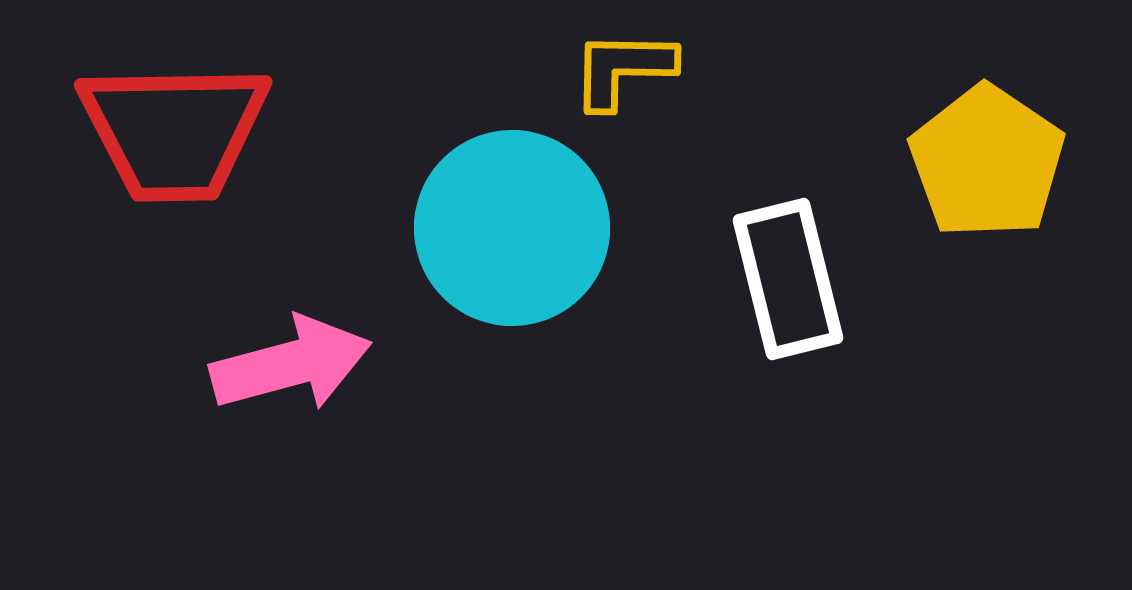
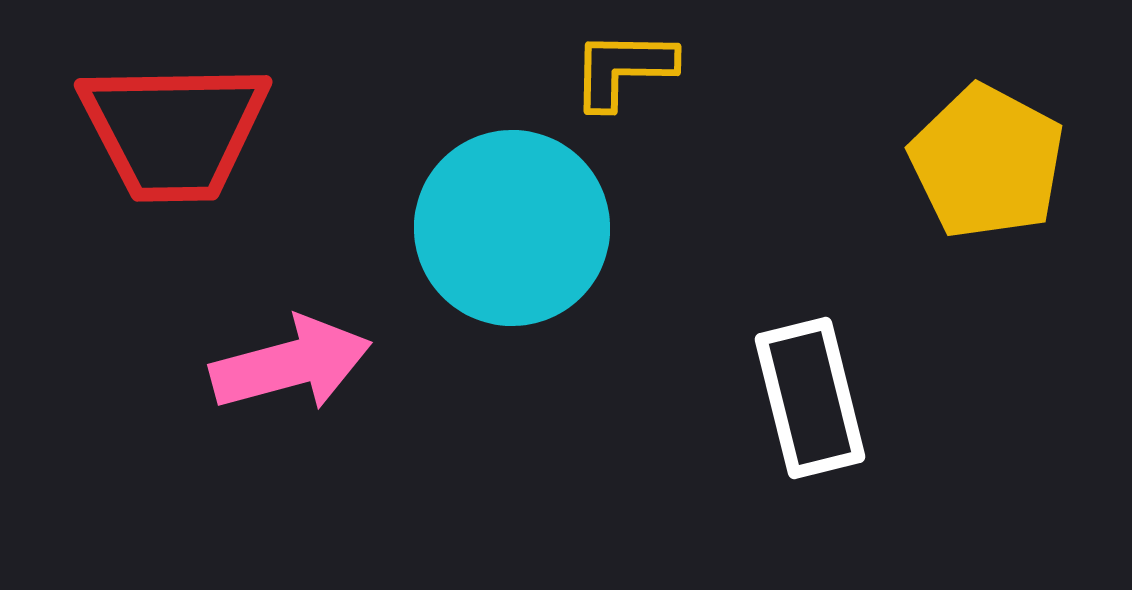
yellow pentagon: rotated 6 degrees counterclockwise
white rectangle: moved 22 px right, 119 px down
